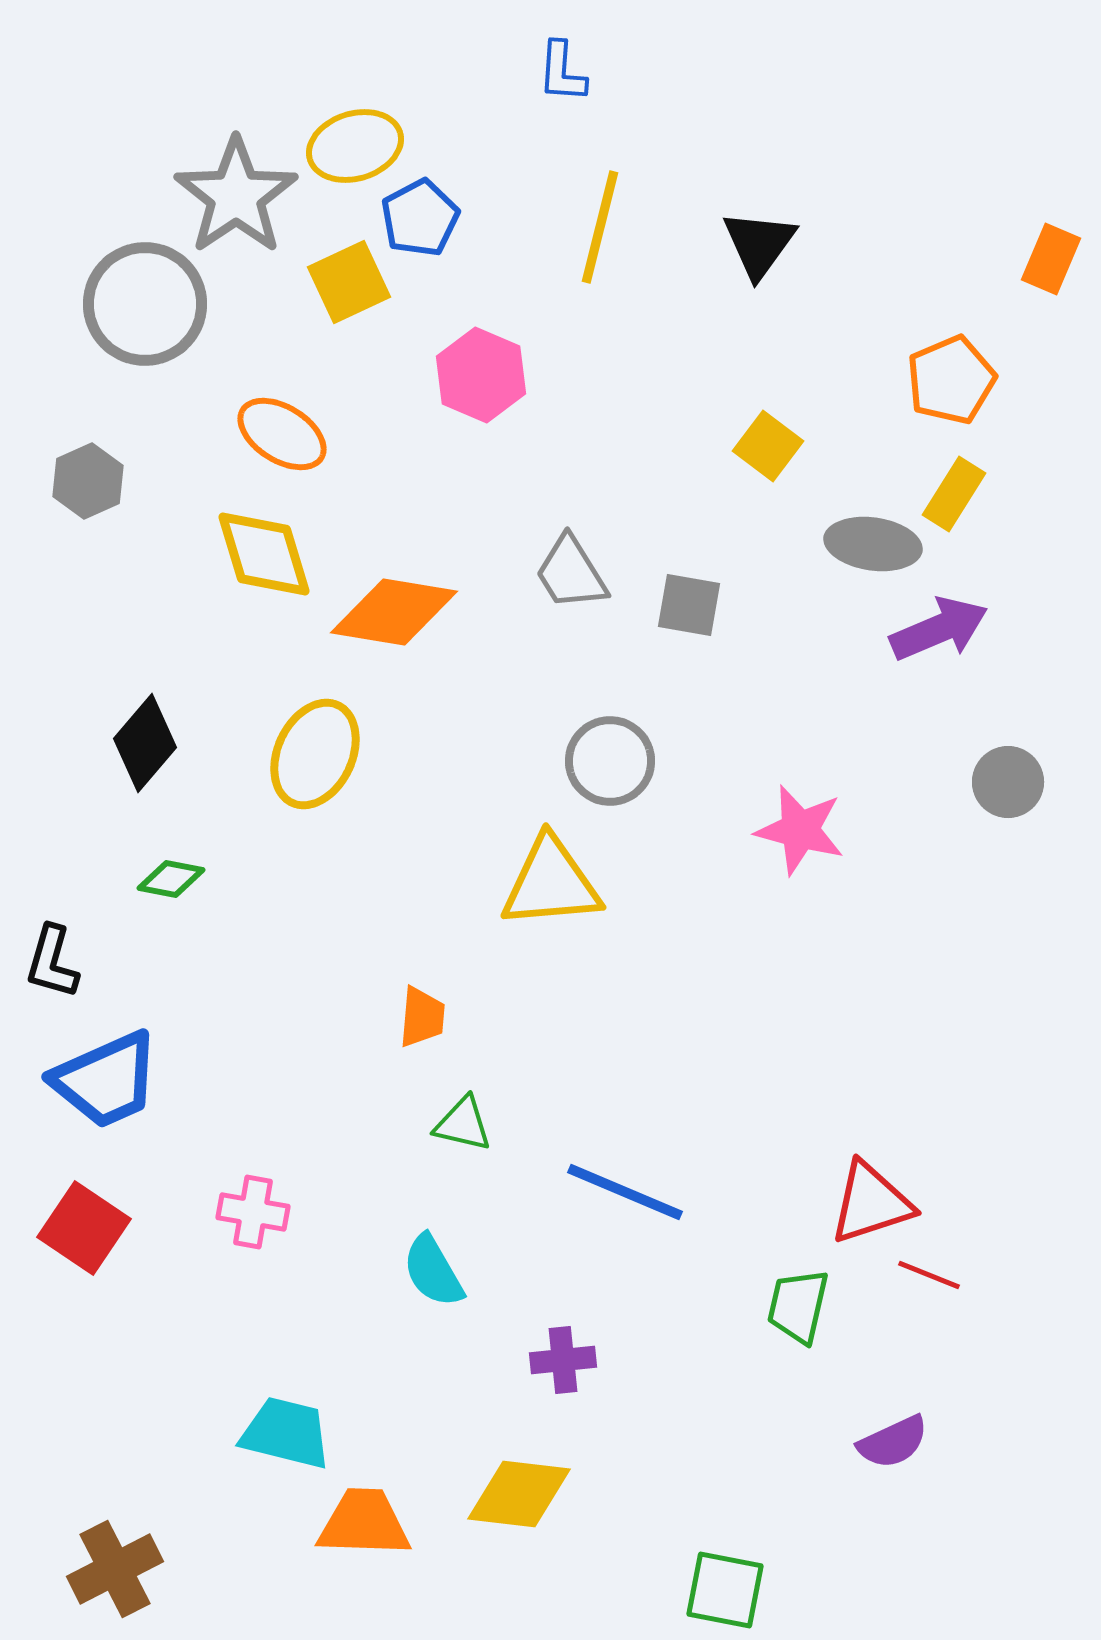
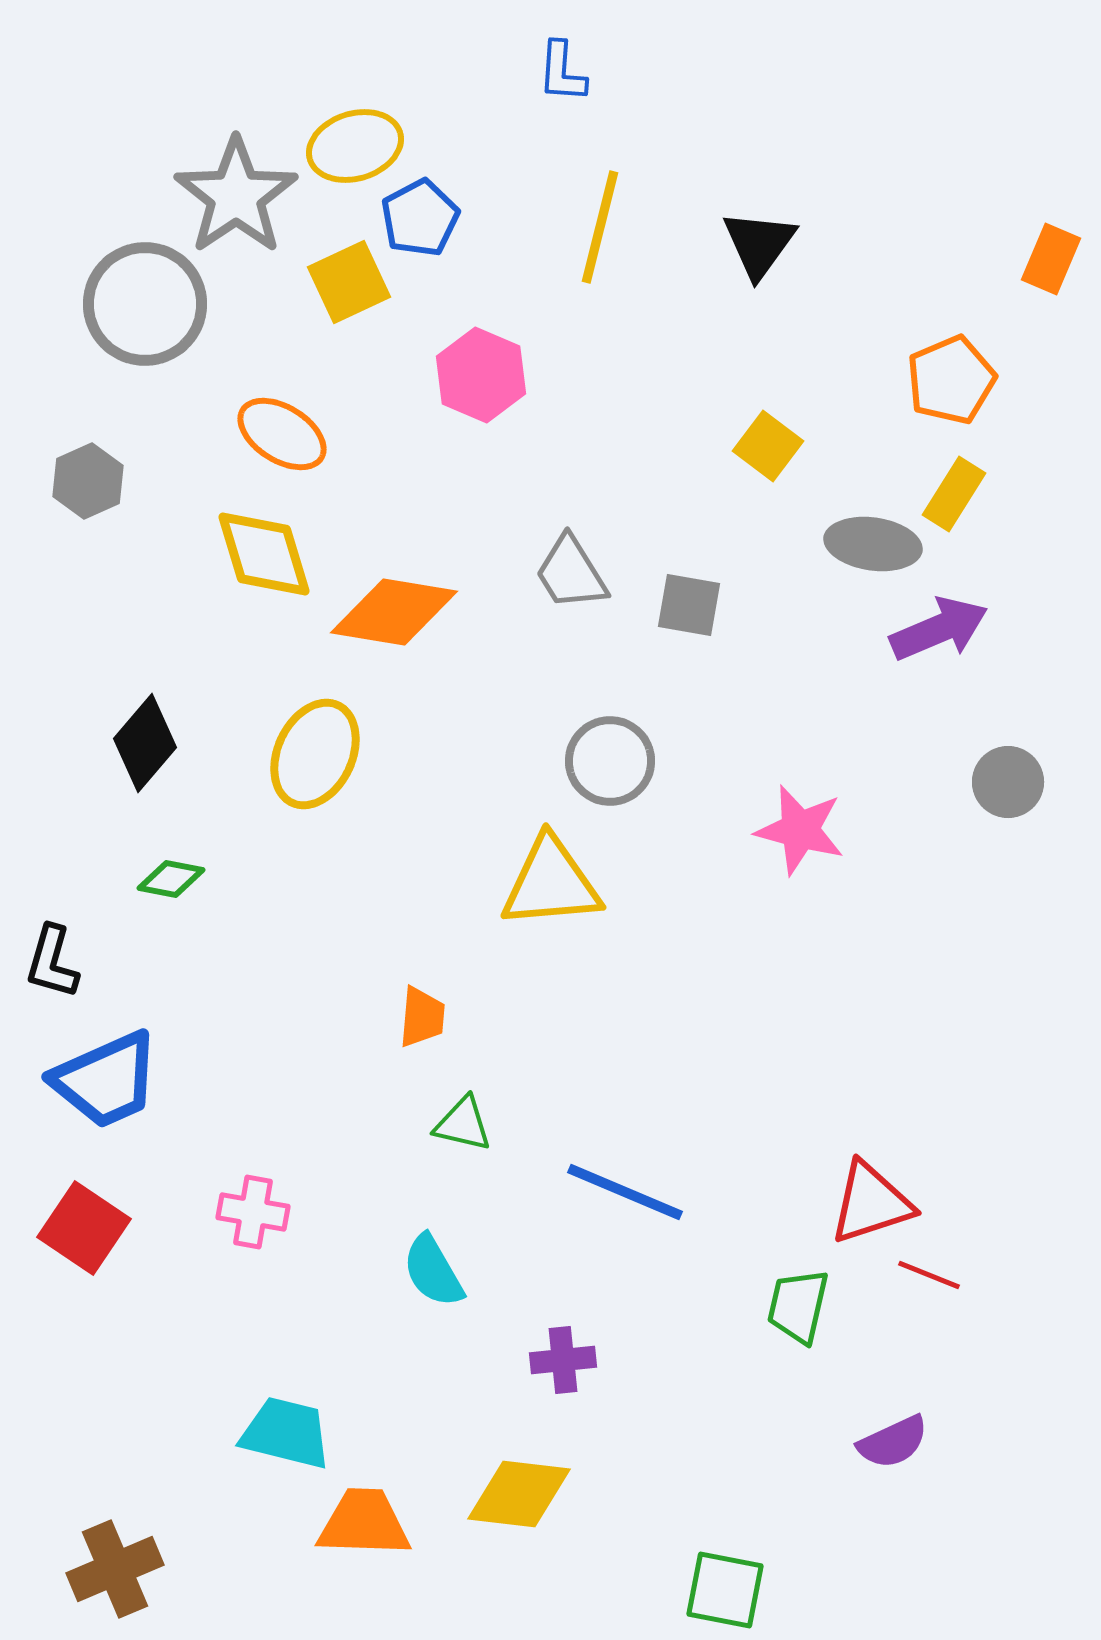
brown cross at (115, 1569): rotated 4 degrees clockwise
